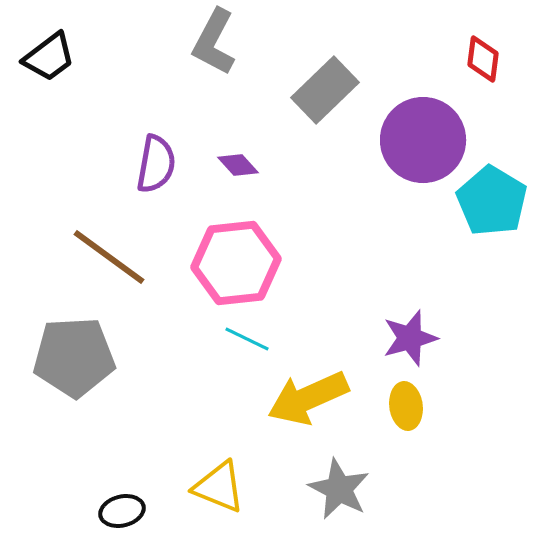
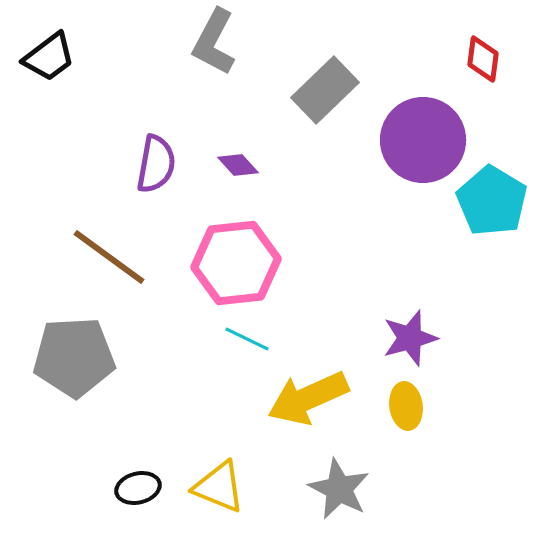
black ellipse: moved 16 px right, 23 px up
